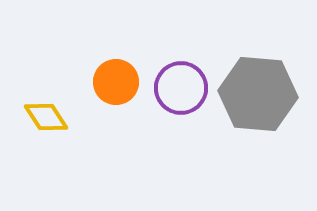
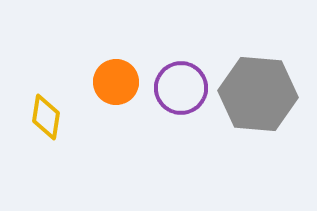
yellow diamond: rotated 42 degrees clockwise
